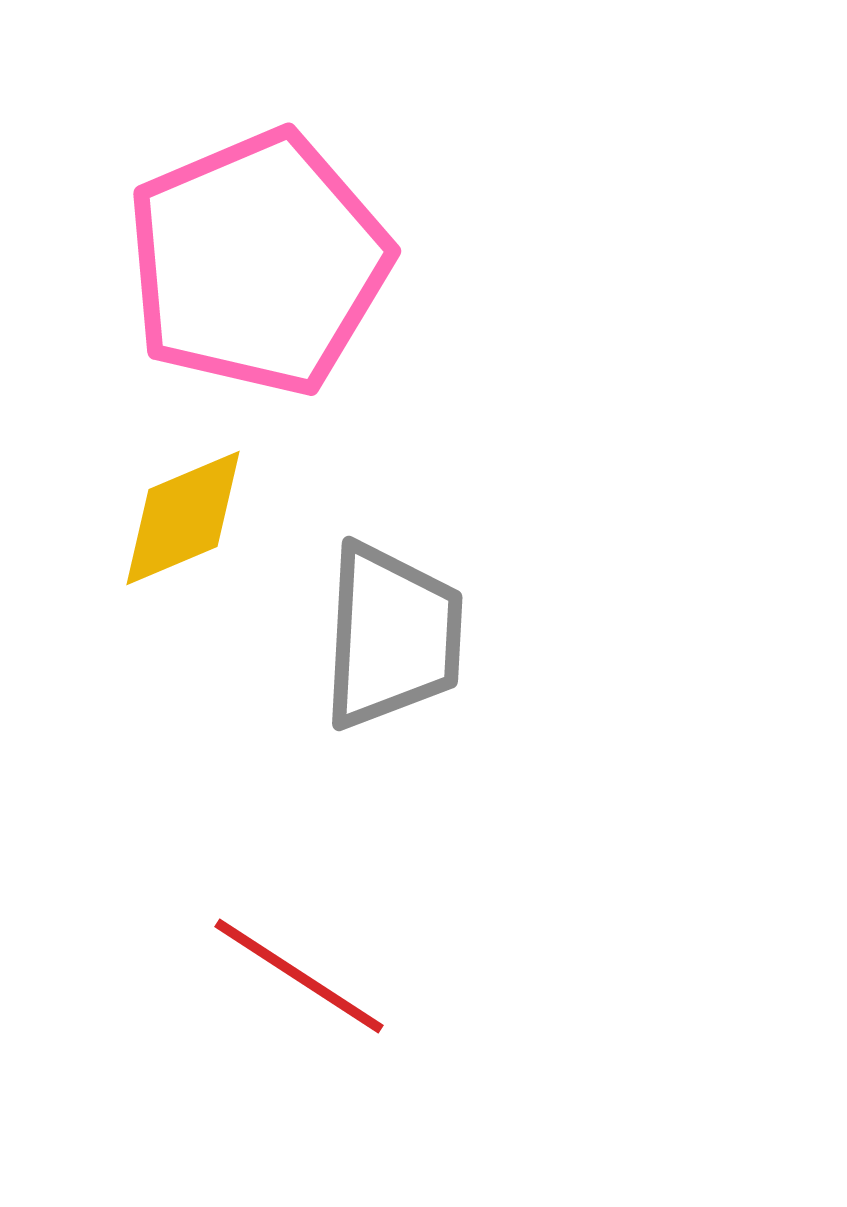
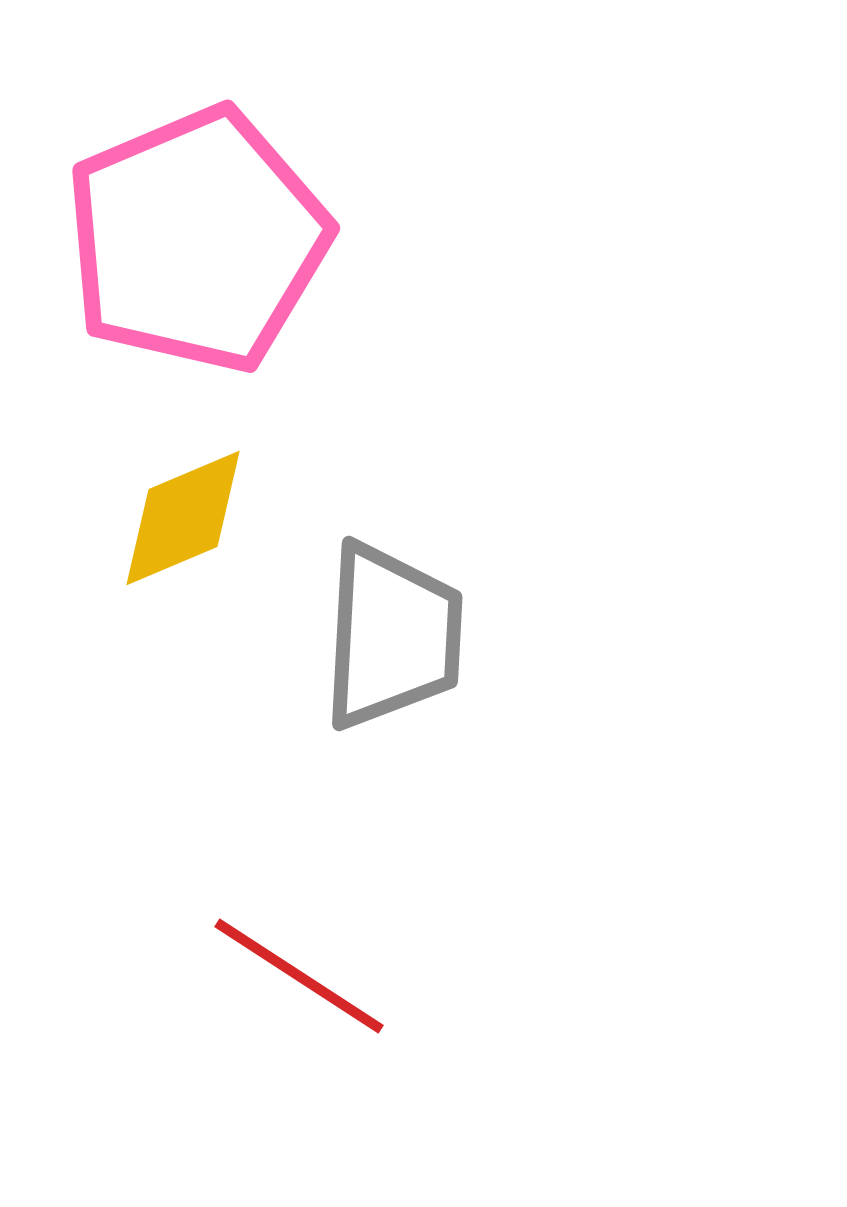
pink pentagon: moved 61 px left, 23 px up
